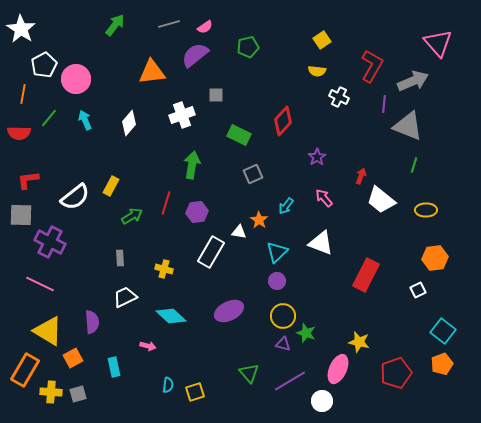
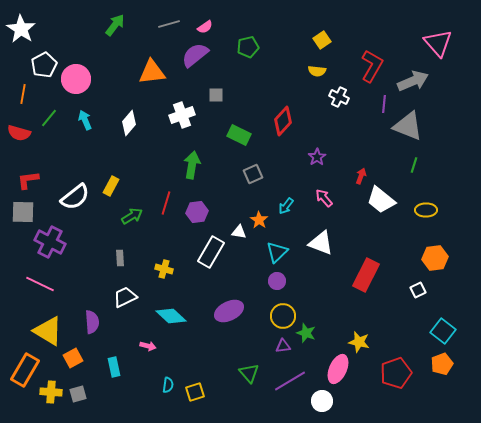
red semicircle at (19, 133): rotated 15 degrees clockwise
gray square at (21, 215): moved 2 px right, 3 px up
purple triangle at (283, 344): moved 2 px down; rotated 21 degrees counterclockwise
